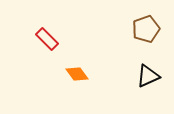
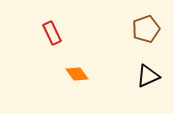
red rectangle: moved 5 px right, 6 px up; rotated 20 degrees clockwise
